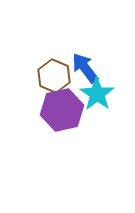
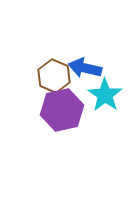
blue arrow: rotated 40 degrees counterclockwise
cyan star: moved 8 px right, 1 px down
